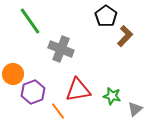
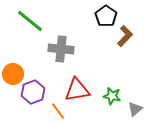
green line: rotated 16 degrees counterclockwise
gray cross: rotated 15 degrees counterclockwise
red triangle: moved 1 px left
